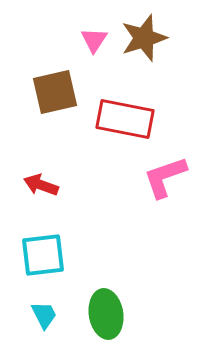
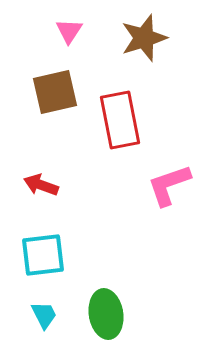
pink triangle: moved 25 px left, 9 px up
red rectangle: moved 5 px left, 1 px down; rotated 68 degrees clockwise
pink L-shape: moved 4 px right, 8 px down
